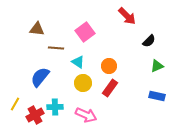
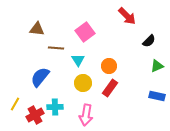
cyan triangle: moved 2 px up; rotated 24 degrees clockwise
pink arrow: rotated 75 degrees clockwise
